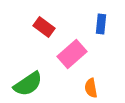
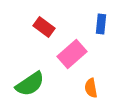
green semicircle: moved 2 px right
